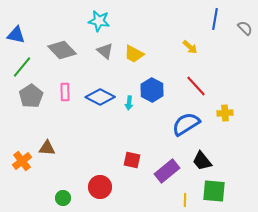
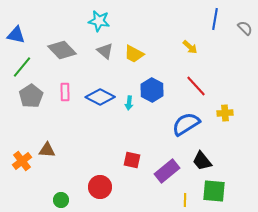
brown triangle: moved 2 px down
green circle: moved 2 px left, 2 px down
